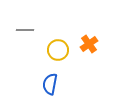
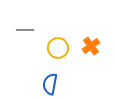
orange cross: moved 2 px right, 2 px down
yellow circle: moved 2 px up
